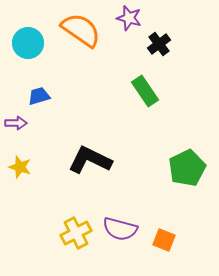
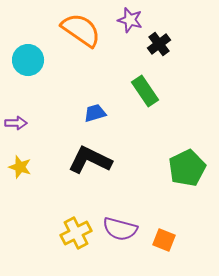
purple star: moved 1 px right, 2 px down
cyan circle: moved 17 px down
blue trapezoid: moved 56 px right, 17 px down
